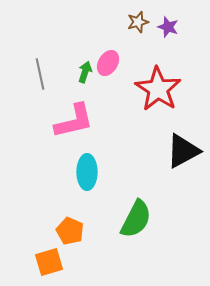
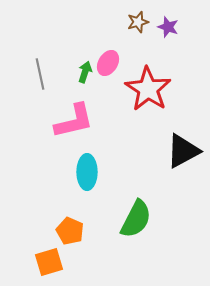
red star: moved 10 px left
